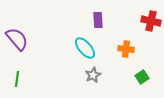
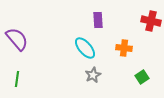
orange cross: moved 2 px left, 1 px up
